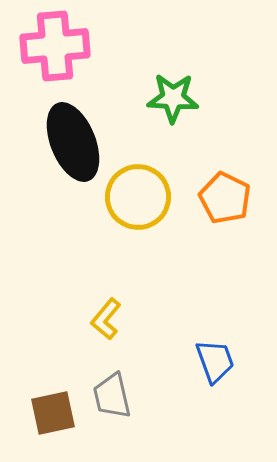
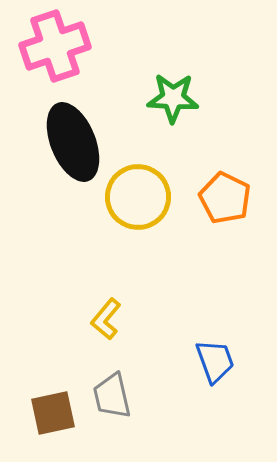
pink cross: rotated 14 degrees counterclockwise
